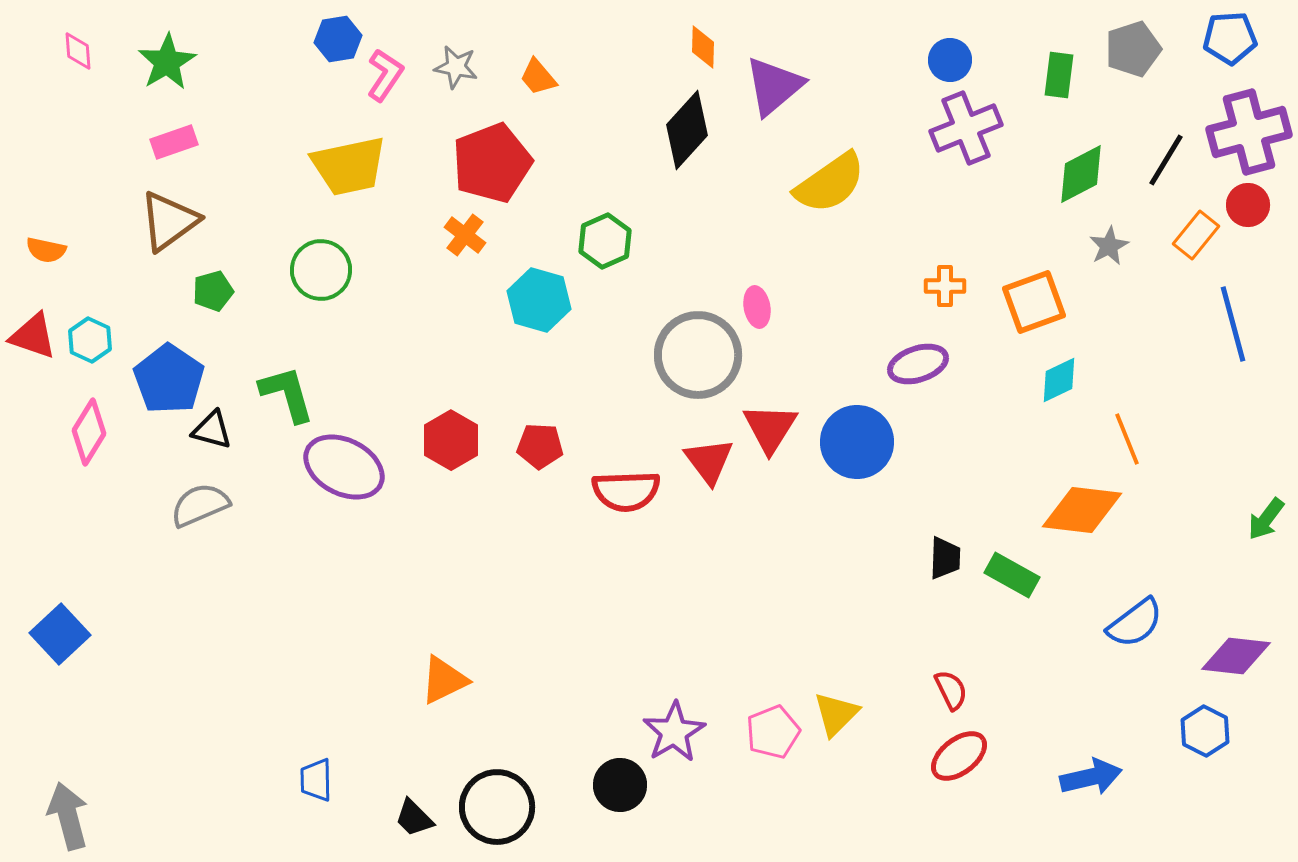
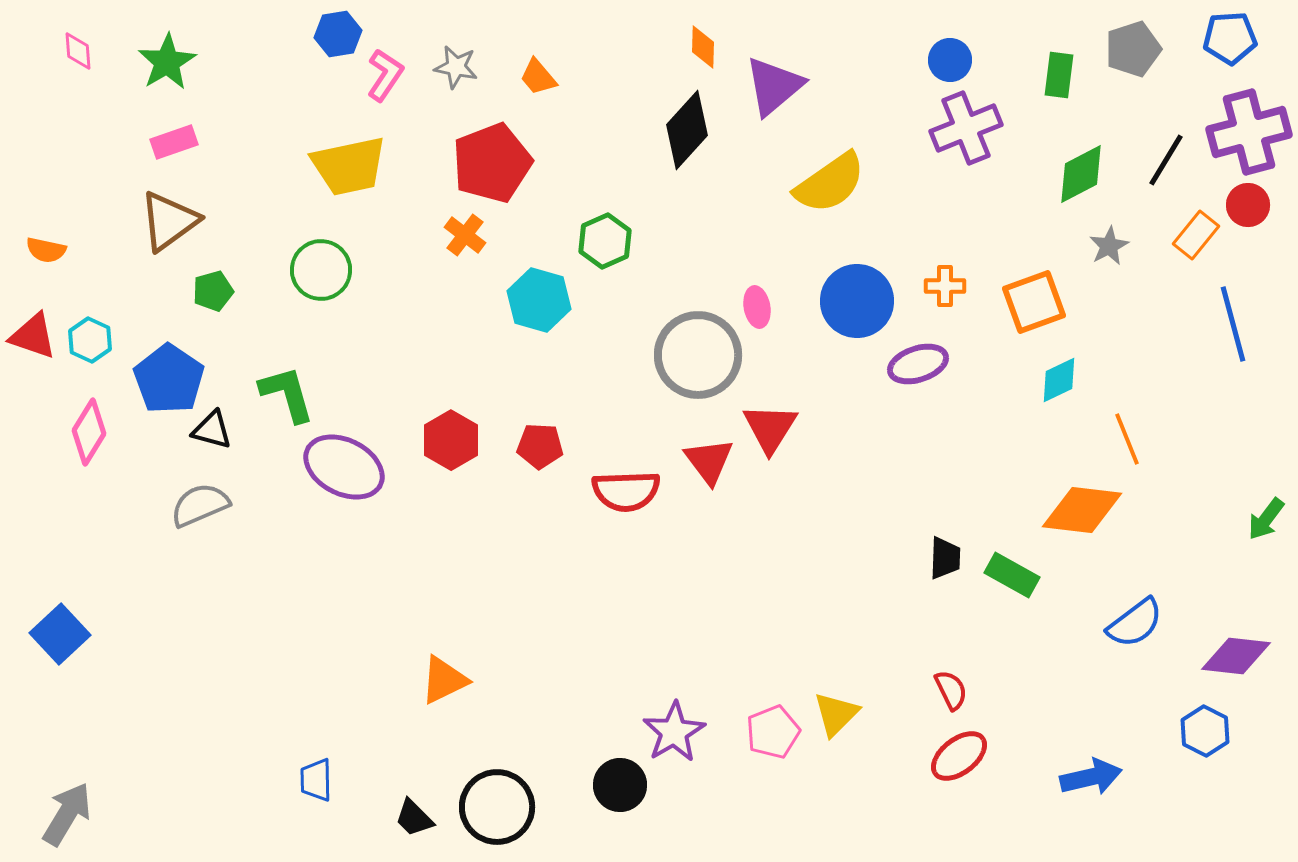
blue hexagon at (338, 39): moved 5 px up
blue circle at (857, 442): moved 141 px up
gray arrow at (68, 816): moved 1 px left, 2 px up; rotated 46 degrees clockwise
